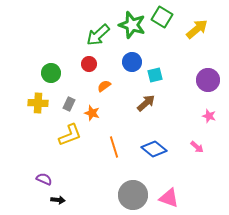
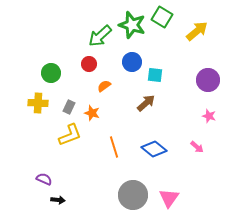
yellow arrow: moved 2 px down
green arrow: moved 2 px right, 1 px down
cyan square: rotated 21 degrees clockwise
gray rectangle: moved 3 px down
pink triangle: rotated 45 degrees clockwise
